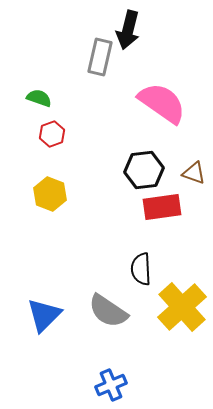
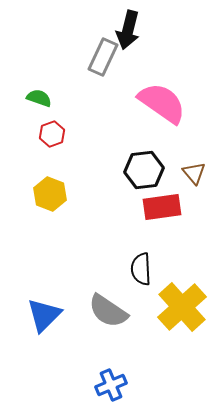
gray rectangle: moved 3 px right; rotated 12 degrees clockwise
brown triangle: rotated 30 degrees clockwise
